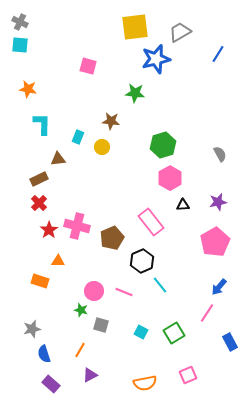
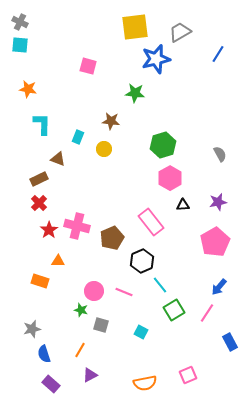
yellow circle at (102, 147): moved 2 px right, 2 px down
brown triangle at (58, 159): rotated 28 degrees clockwise
green square at (174, 333): moved 23 px up
